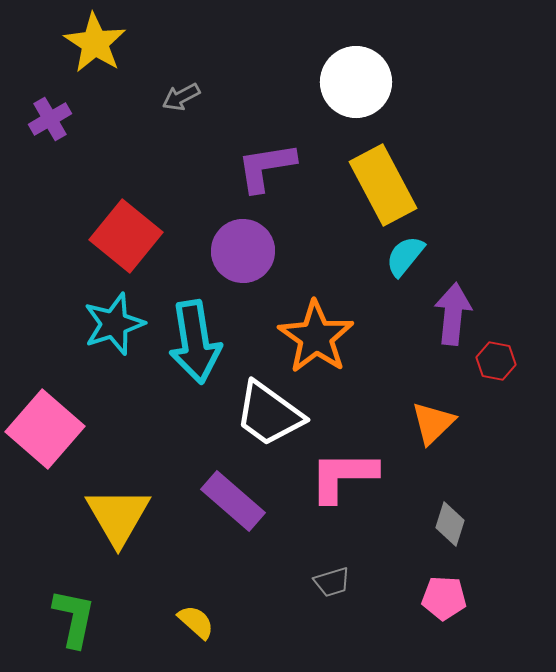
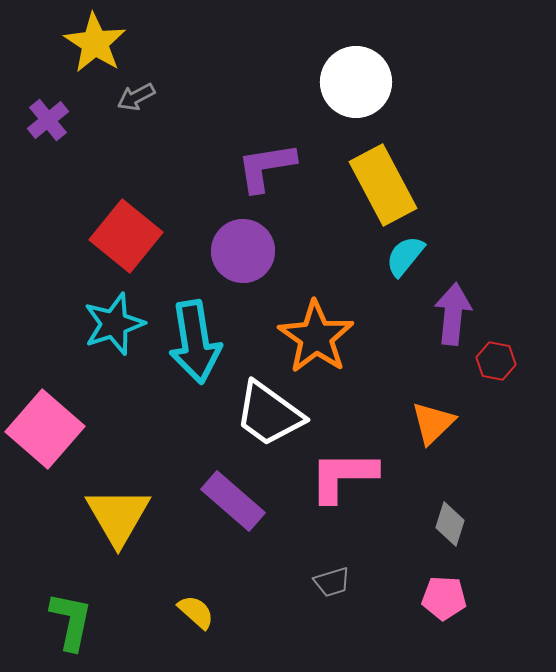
gray arrow: moved 45 px left
purple cross: moved 2 px left, 1 px down; rotated 9 degrees counterclockwise
green L-shape: moved 3 px left, 3 px down
yellow semicircle: moved 10 px up
